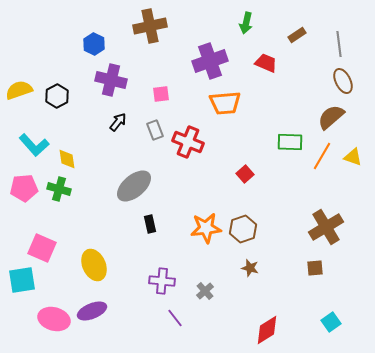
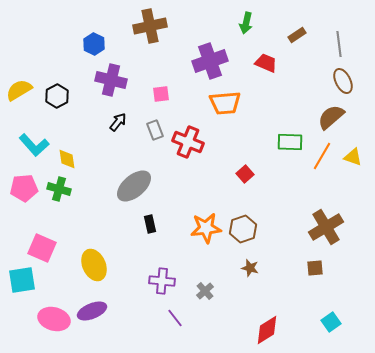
yellow semicircle at (19, 90): rotated 12 degrees counterclockwise
